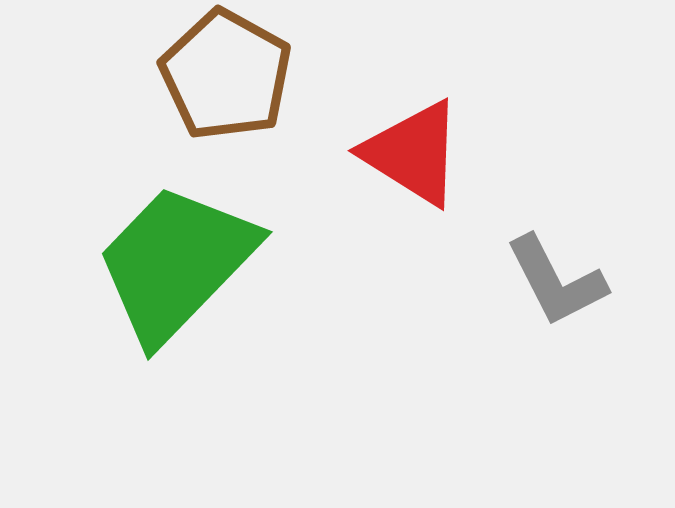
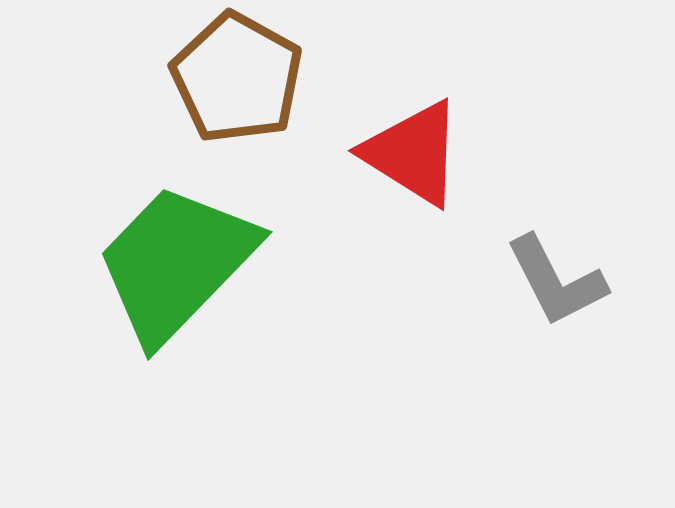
brown pentagon: moved 11 px right, 3 px down
